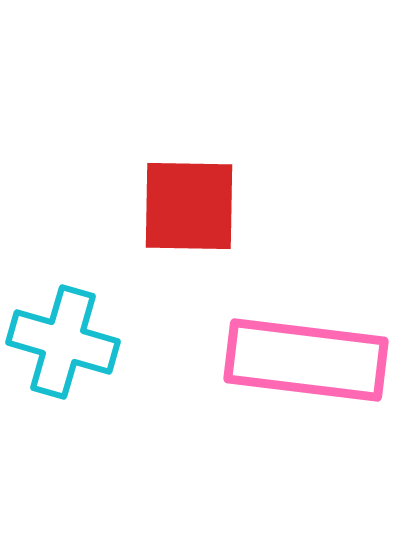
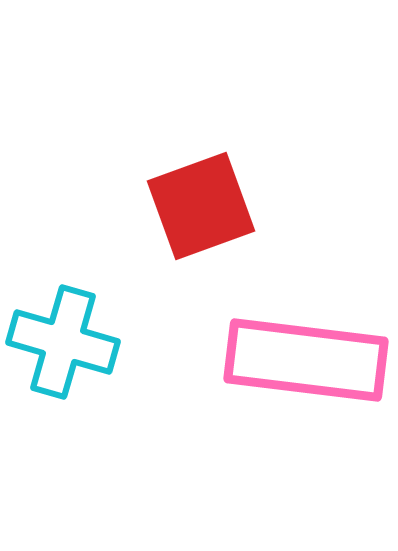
red square: moved 12 px right; rotated 21 degrees counterclockwise
